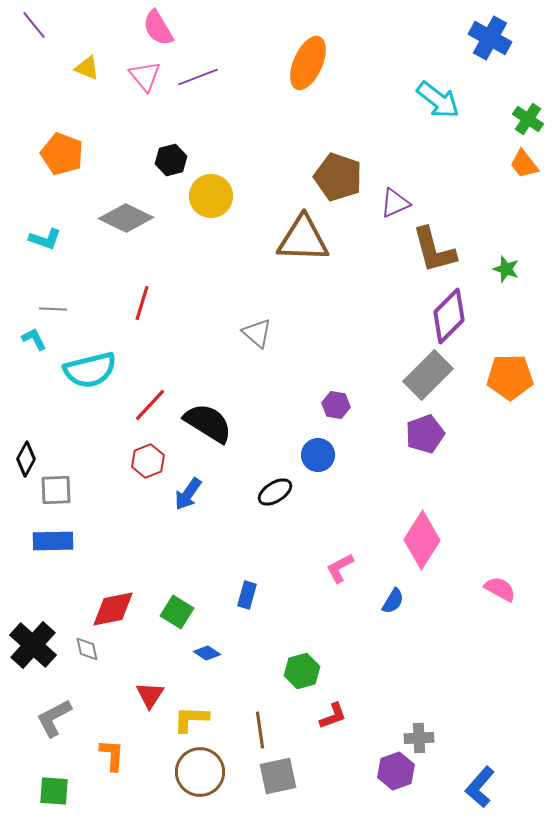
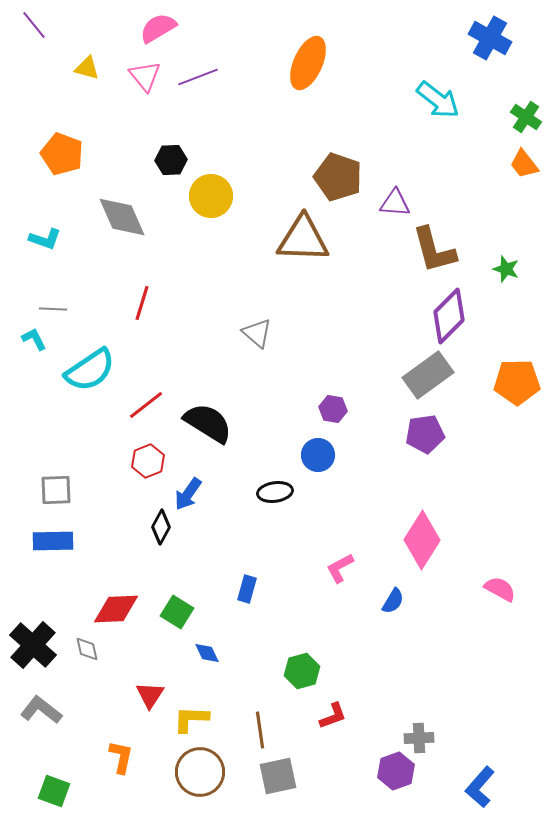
pink semicircle at (158, 28): rotated 90 degrees clockwise
yellow triangle at (87, 68): rotated 8 degrees counterclockwise
green cross at (528, 119): moved 2 px left, 2 px up
black hexagon at (171, 160): rotated 12 degrees clockwise
purple triangle at (395, 203): rotated 28 degrees clockwise
gray diamond at (126, 218): moved 4 px left, 1 px up; rotated 40 degrees clockwise
cyan semicircle at (90, 370): rotated 20 degrees counterclockwise
gray rectangle at (428, 375): rotated 9 degrees clockwise
orange pentagon at (510, 377): moved 7 px right, 5 px down
red line at (150, 405): moved 4 px left; rotated 9 degrees clockwise
purple hexagon at (336, 405): moved 3 px left, 4 px down
purple pentagon at (425, 434): rotated 12 degrees clockwise
black diamond at (26, 459): moved 135 px right, 68 px down
black ellipse at (275, 492): rotated 24 degrees clockwise
blue rectangle at (247, 595): moved 6 px up
red diamond at (113, 609): moved 3 px right; rotated 9 degrees clockwise
blue diamond at (207, 653): rotated 32 degrees clockwise
gray L-shape at (54, 718): moved 13 px left, 8 px up; rotated 66 degrees clockwise
orange L-shape at (112, 755): moved 9 px right, 2 px down; rotated 8 degrees clockwise
green square at (54, 791): rotated 16 degrees clockwise
